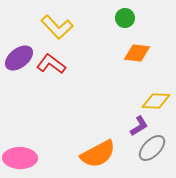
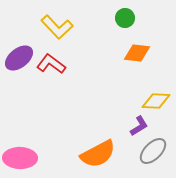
gray ellipse: moved 1 px right, 3 px down
